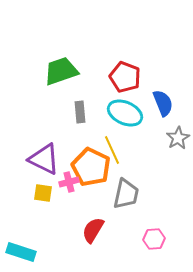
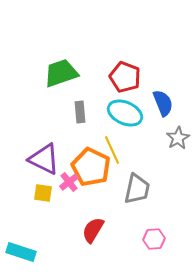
green trapezoid: moved 2 px down
pink cross: rotated 24 degrees counterclockwise
gray trapezoid: moved 11 px right, 5 px up
